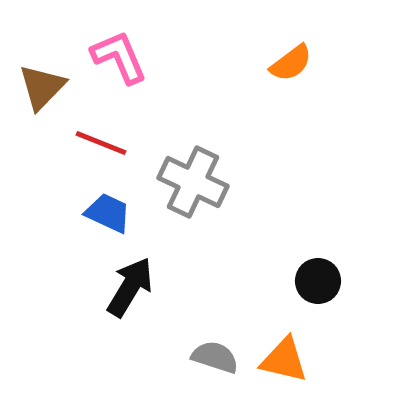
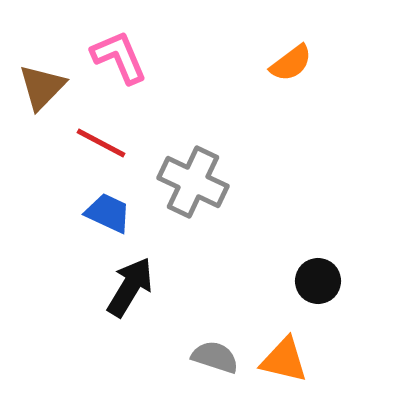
red line: rotated 6 degrees clockwise
